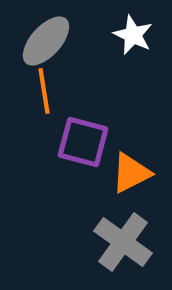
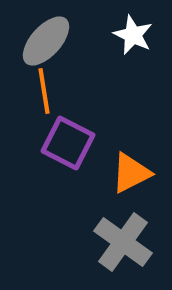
purple square: moved 15 px left, 1 px down; rotated 12 degrees clockwise
